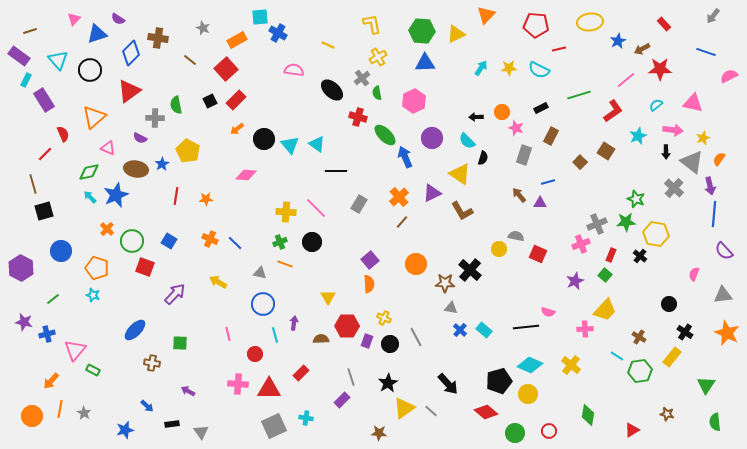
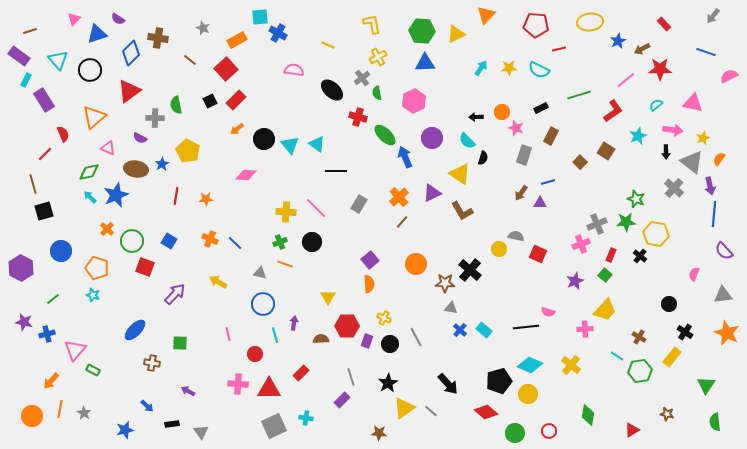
brown arrow at (519, 195): moved 2 px right, 2 px up; rotated 105 degrees counterclockwise
